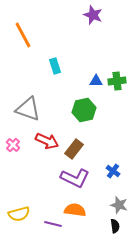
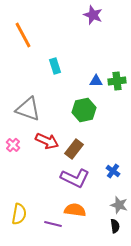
yellow semicircle: rotated 65 degrees counterclockwise
